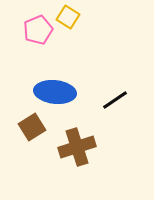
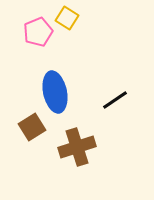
yellow square: moved 1 px left, 1 px down
pink pentagon: moved 2 px down
blue ellipse: rotated 72 degrees clockwise
